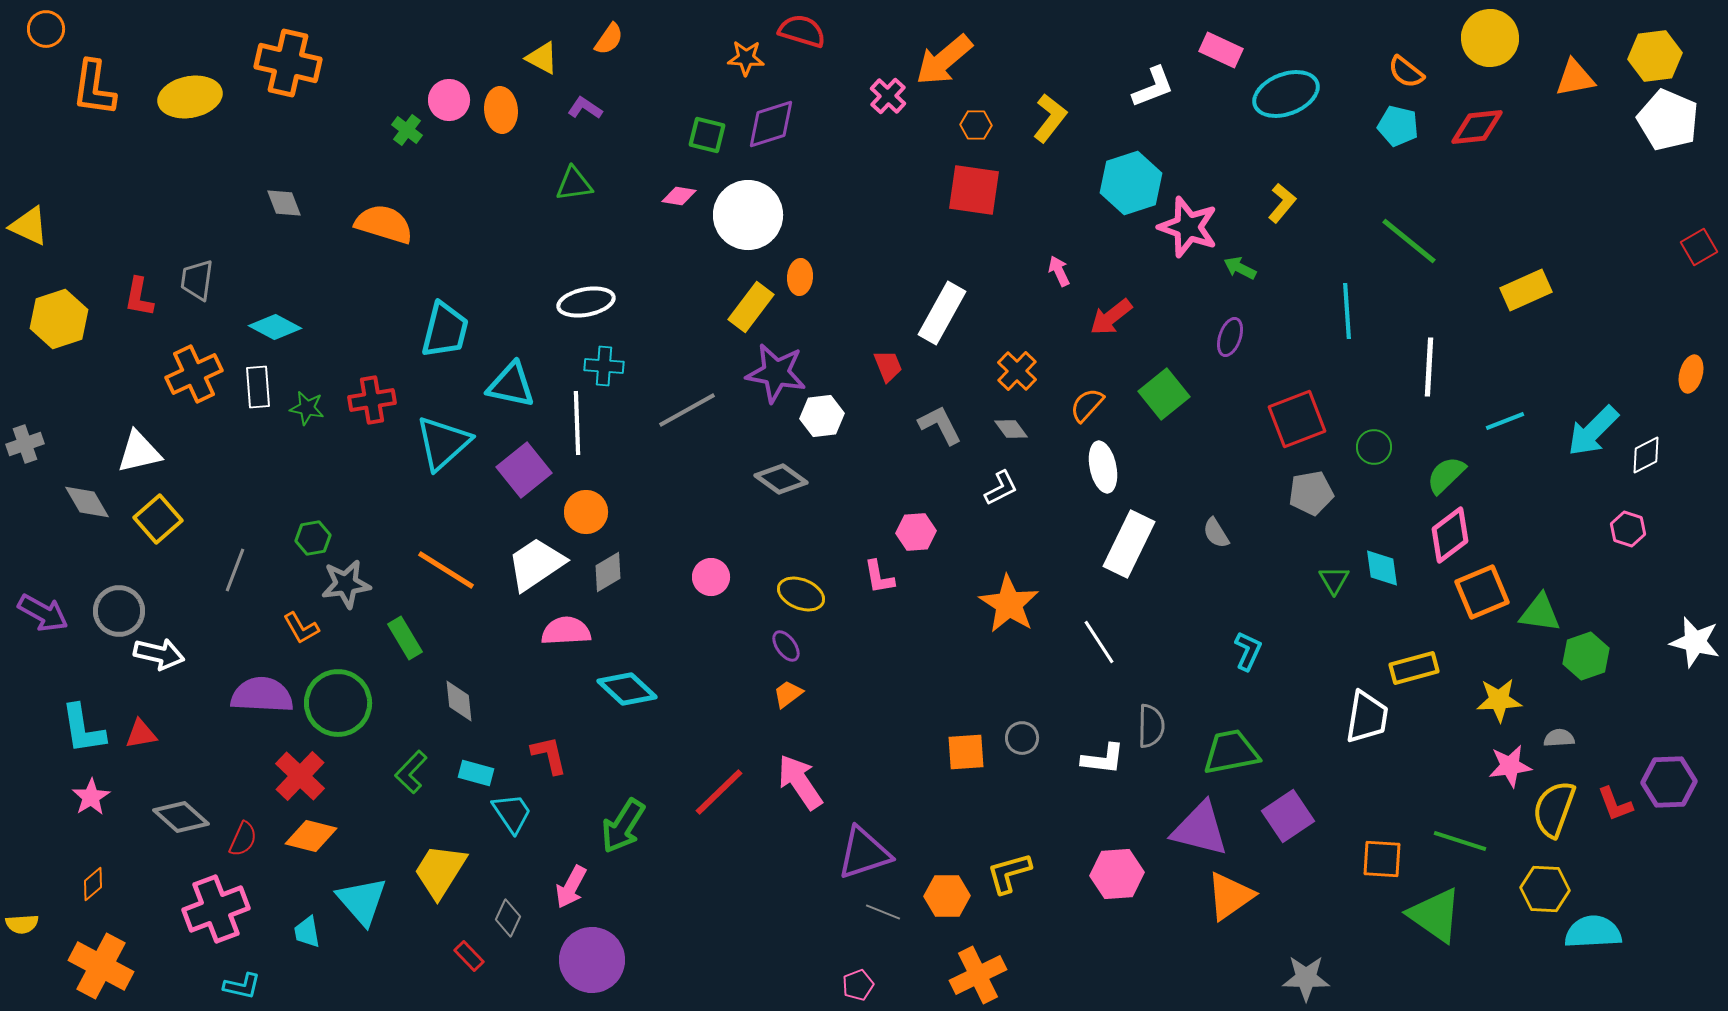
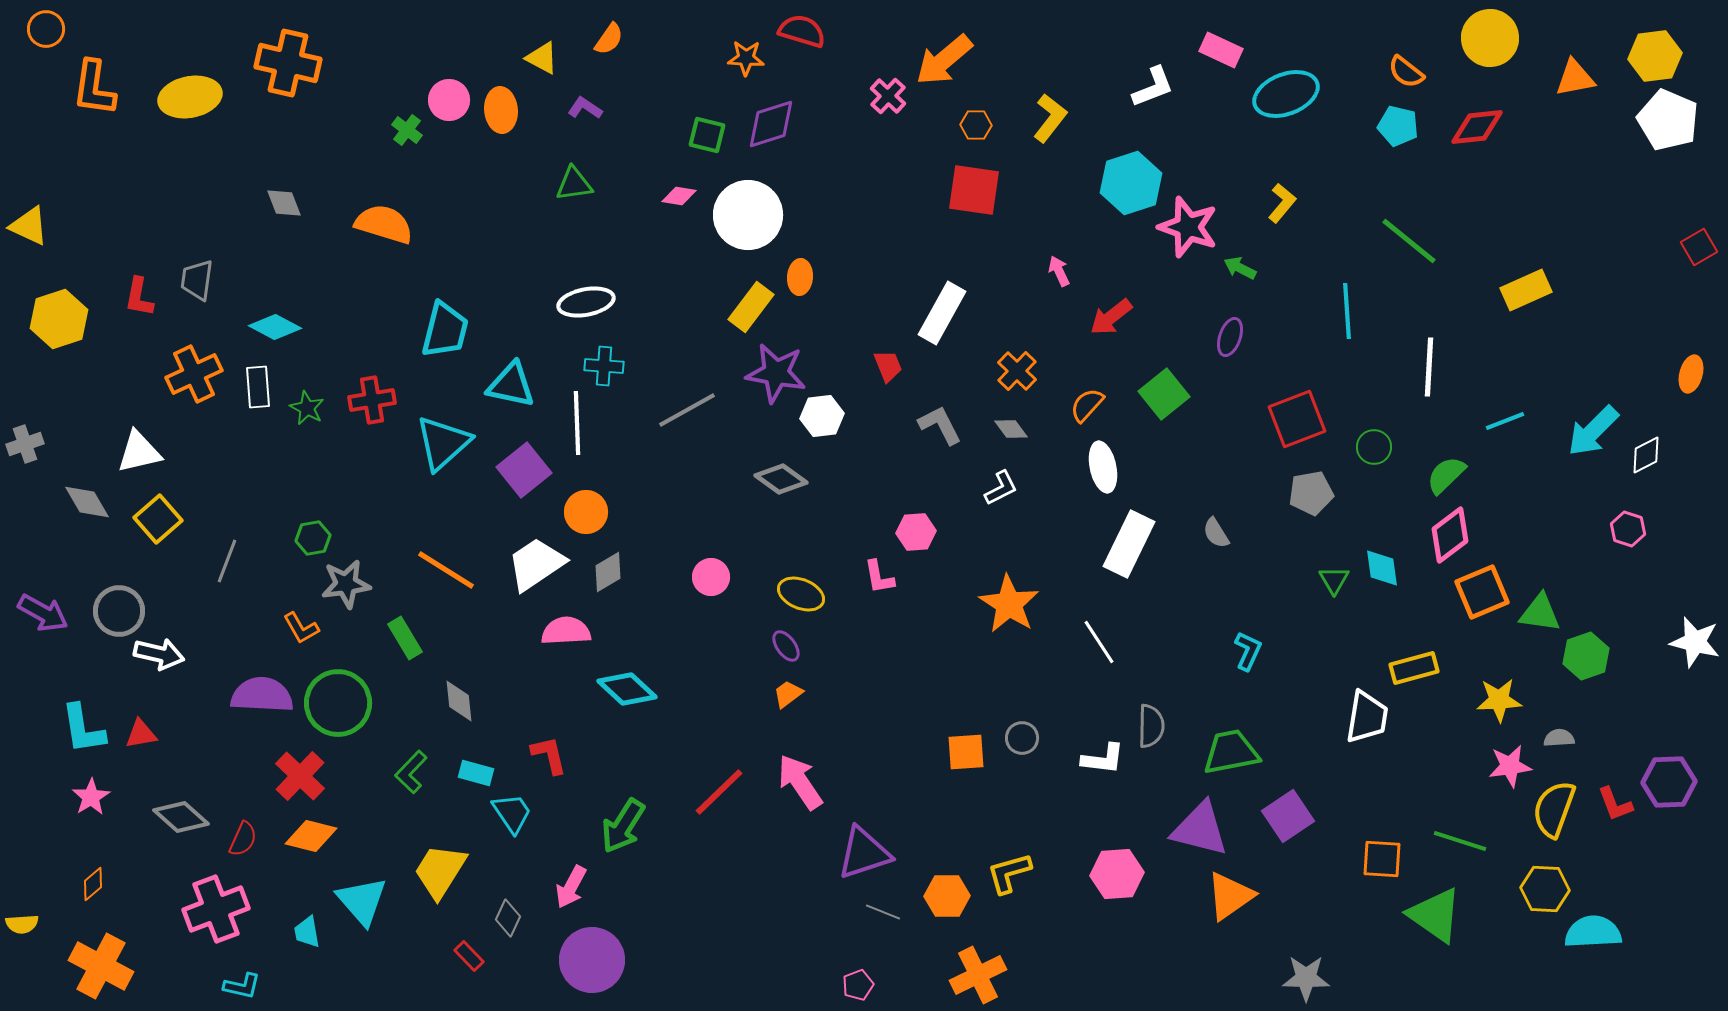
green star at (307, 408): rotated 16 degrees clockwise
gray line at (235, 570): moved 8 px left, 9 px up
